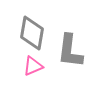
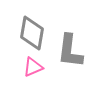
pink triangle: moved 1 px down
